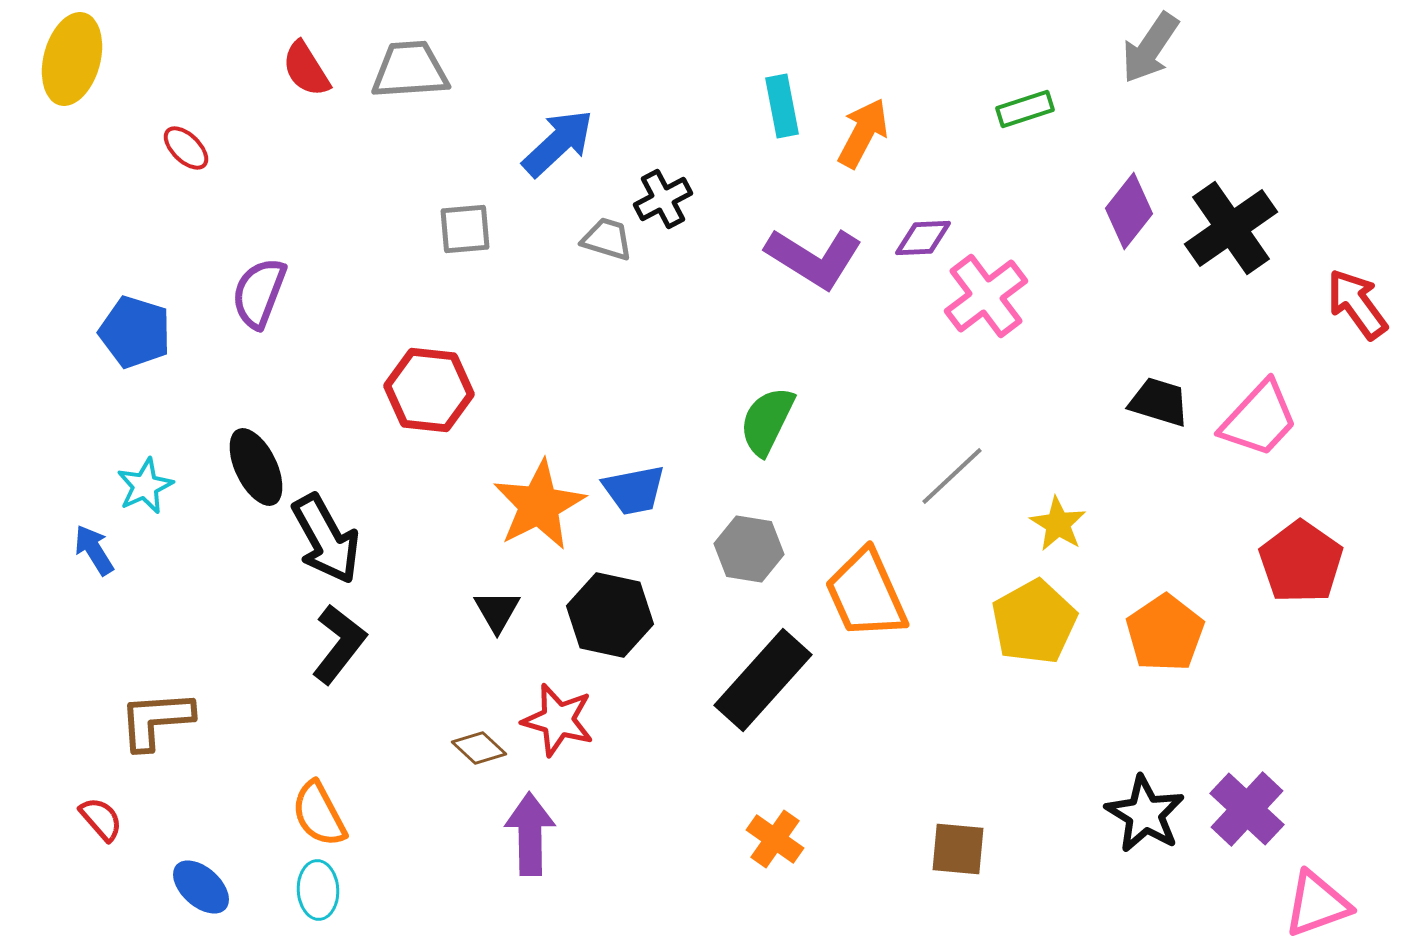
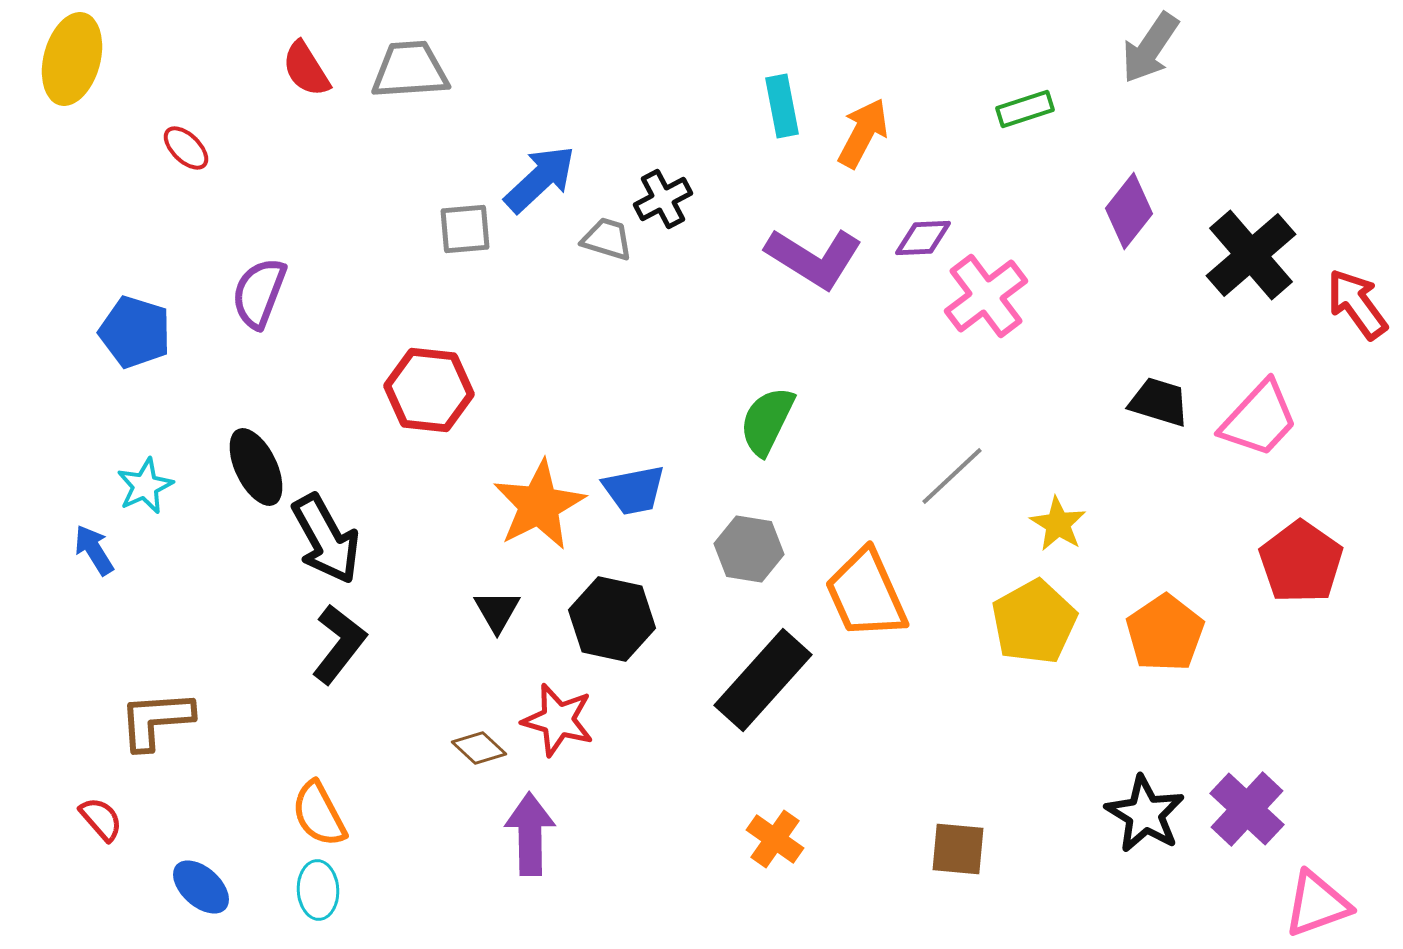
blue arrow at (558, 143): moved 18 px left, 36 px down
black cross at (1231, 228): moved 20 px right, 27 px down; rotated 6 degrees counterclockwise
black hexagon at (610, 615): moved 2 px right, 4 px down
